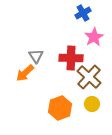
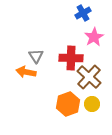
orange arrow: moved 1 px right, 1 px up; rotated 54 degrees clockwise
orange hexagon: moved 8 px right, 4 px up
